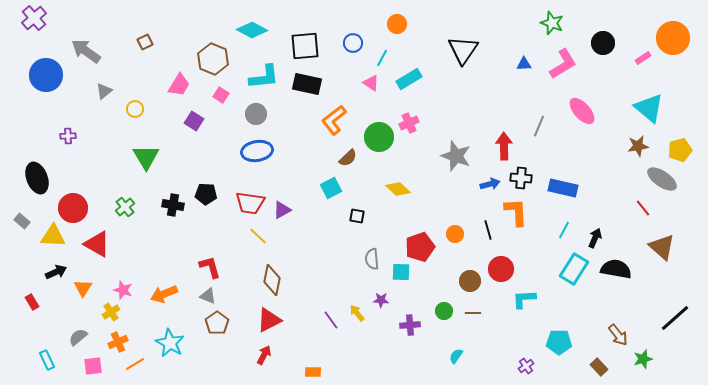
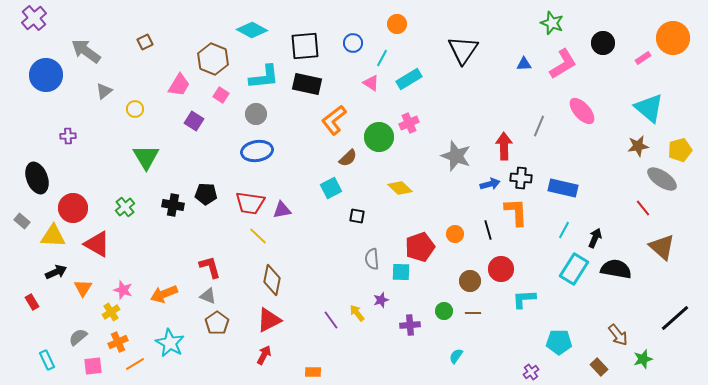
yellow diamond at (398, 189): moved 2 px right, 1 px up
purple triangle at (282, 210): rotated 18 degrees clockwise
purple star at (381, 300): rotated 21 degrees counterclockwise
purple cross at (526, 366): moved 5 px right, 6 px down
